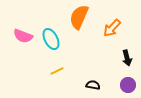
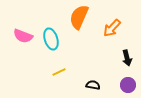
cyan ellipse: rotated 10 degrees clockwise
yellow line: moved 2 px right, 1 px down
